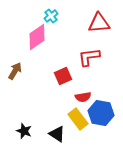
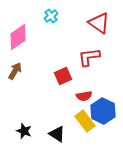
red triangle: rotated 40 degrees clockwise
pink diamond: moved 19 px left
red semicircle: moved 1 px right, 1 px up
blue hexagon: moved 2 px right, 2 px up; rotated 15 degrees clockwise
yellow rectangle: moved 7 px right, 2 px down
